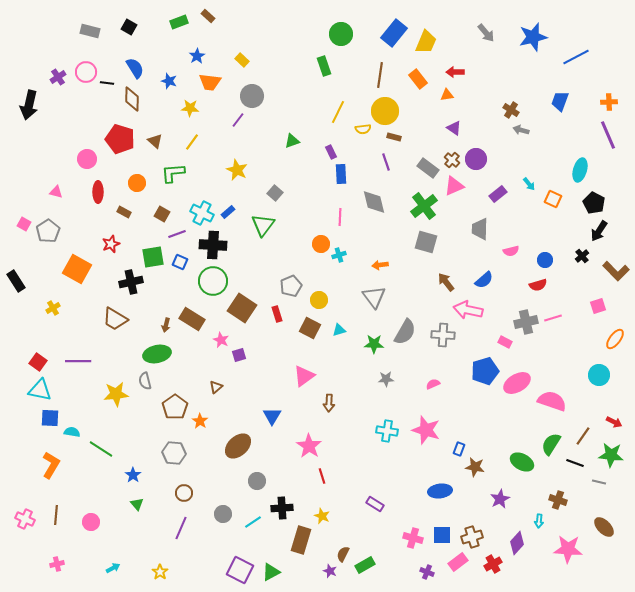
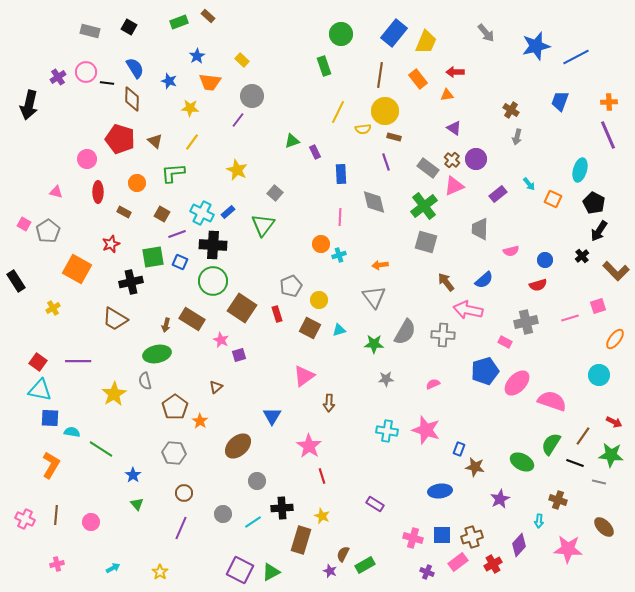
blue star at (533, 37): moved 3 px right, 9 px down
gray arrow at (521, 130): moved 4 px left, 7 px down; rotated 91 degrees counterclockwise
purple rectangle at (331, 152): moved 16 px left
pink line at (553, 318): moved 17 px right
pink ellipse at (517, 383): rotated 16 degrees counterclockwise
yellow star at (116, 394): moved 2 px left; rotated 25 degrees counterclockwise
purple diamond at (517, 543): moved 2 px right, 2 px down
